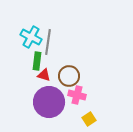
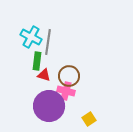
pink cross: moved 11 px left, 4 px up
purple circle: moved 4 px down
